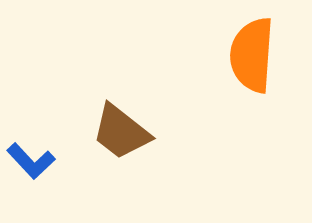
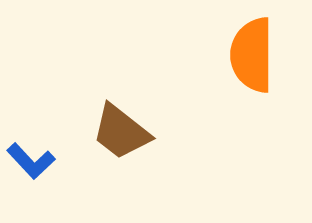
orange semicircle: rotated 4 degrees counterclockwise
